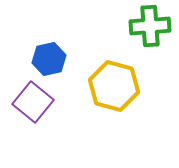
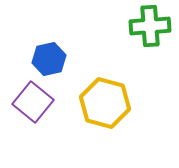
yellow hexagon: moved 9 px left, 17 px down
